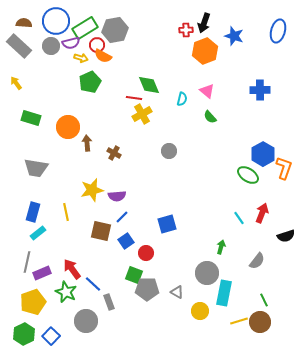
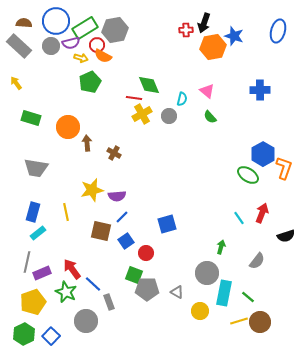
orange hexagon at (205, 51): moved 8 px right, 4 px up; rotated 10 degrees clockwise
gray circle at (169, 151): moved 35 px up
green line at (264, 300): moved 16 px left, 3 px up; rotated 24 degrees counterclockwise
